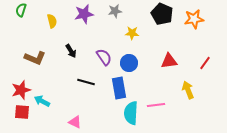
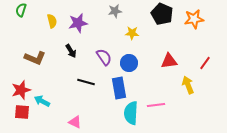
purple star: moved 6 px left, 9 px down
yellow arrow: moved 5 px up
